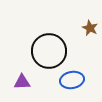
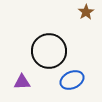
brown star: moved 4 px left, 16 px up; rotated 14 degrees clockwise
blue ellipse: rotated 15 degrees counterclockwise
